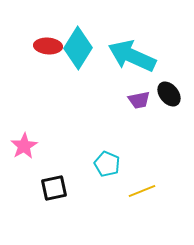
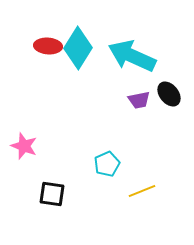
pink star: rotated 20 degrees counterclockwise
cyan pentagon: rotated 25 degrees clockwise
black square: moved 2 px left, 6 px down; rotated 20 degrees clockwise
